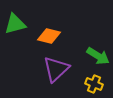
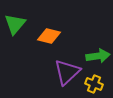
green triangle: rotated 35 degrees counterclockwise
green arrow: rotated 40 degrees counterclockwise
purple triangle: moved 11 px right, 3 px down
